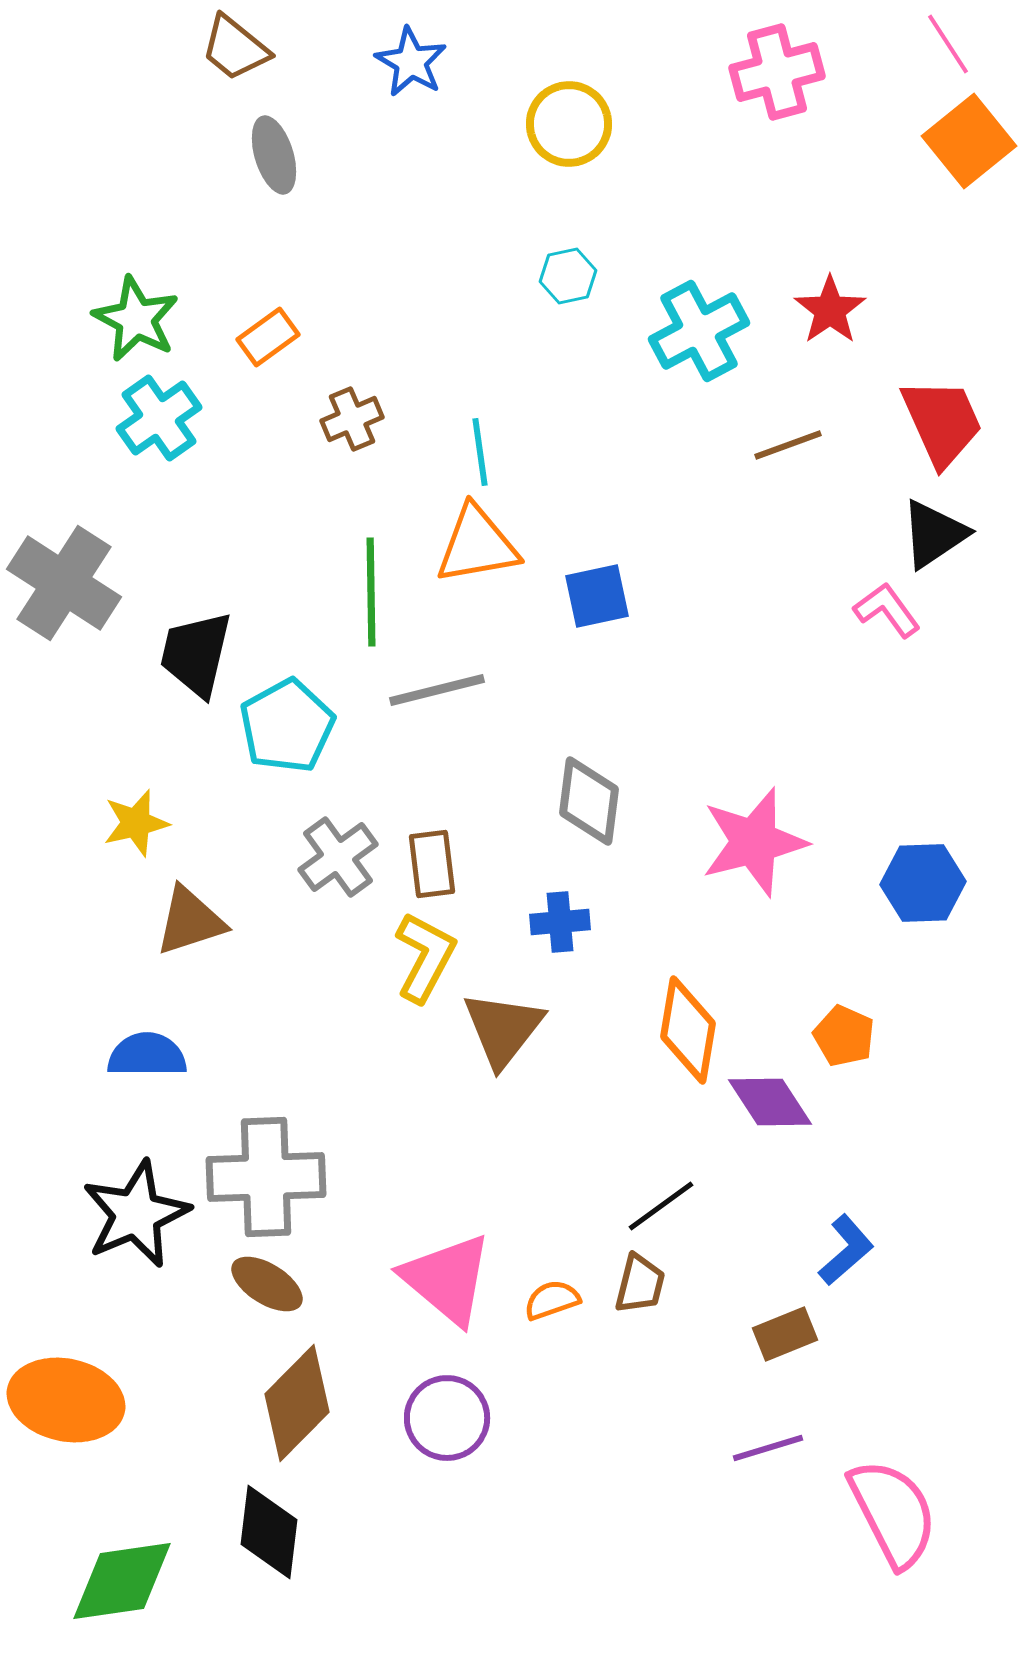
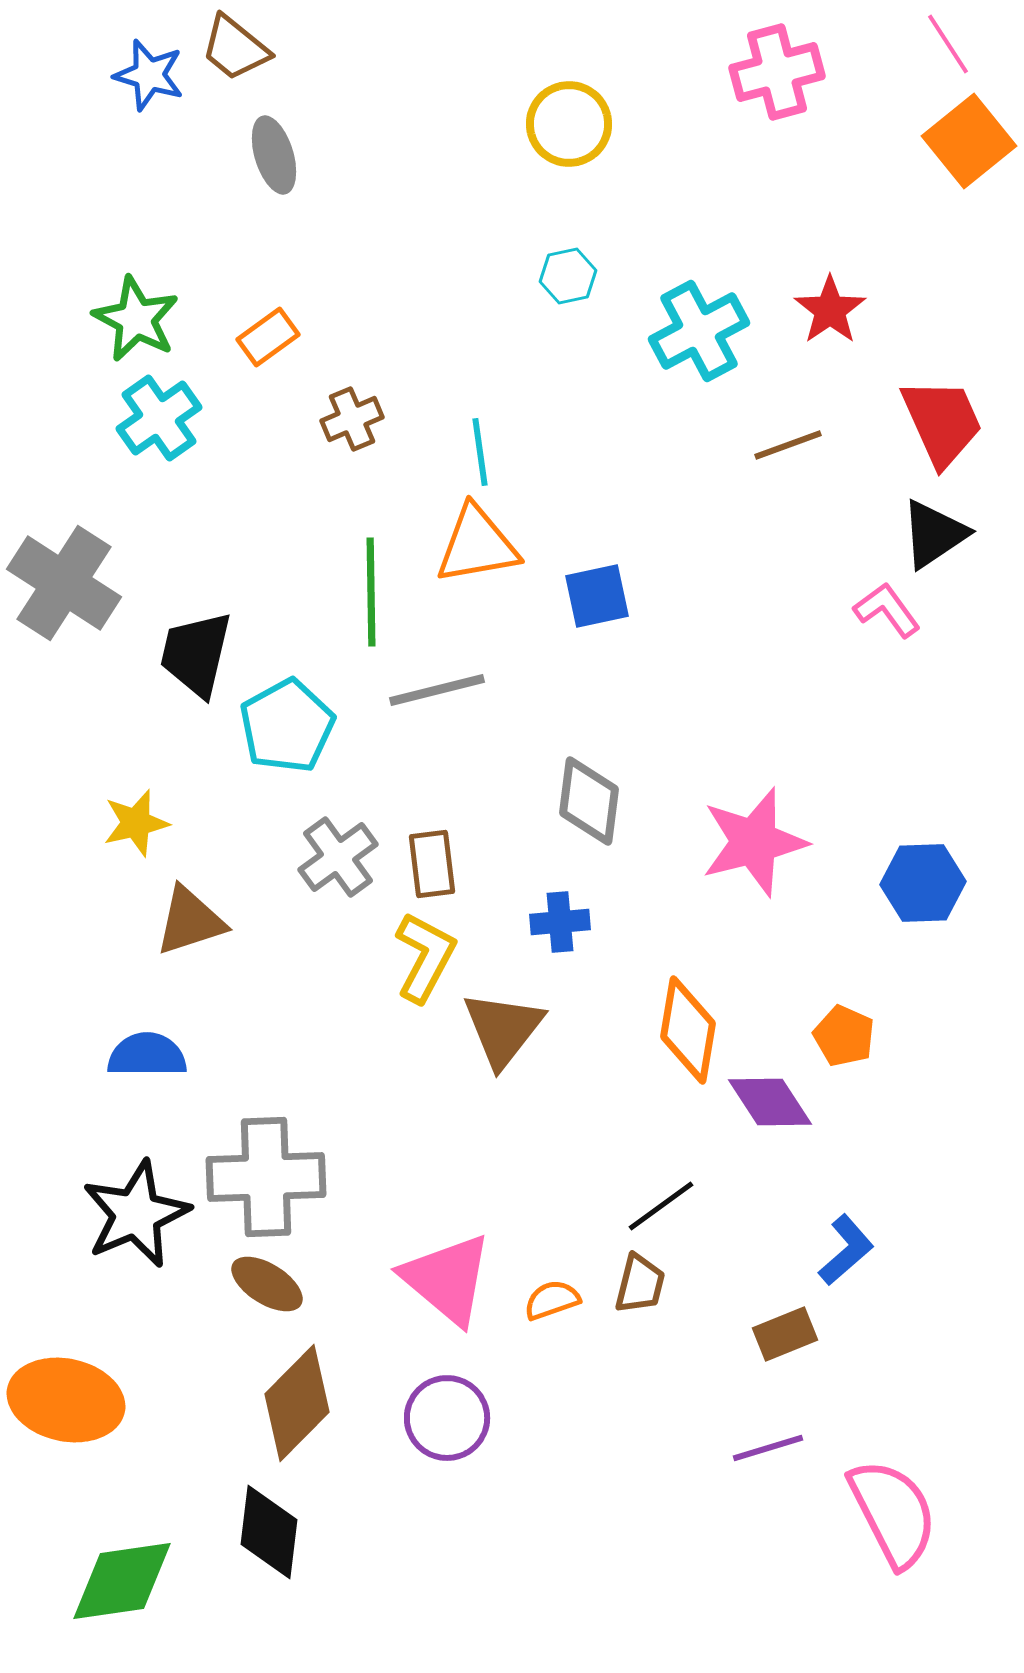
blue star at (411, 62): moved 262 px left, 13 px down; rotated 14 degrees counterclockwise
